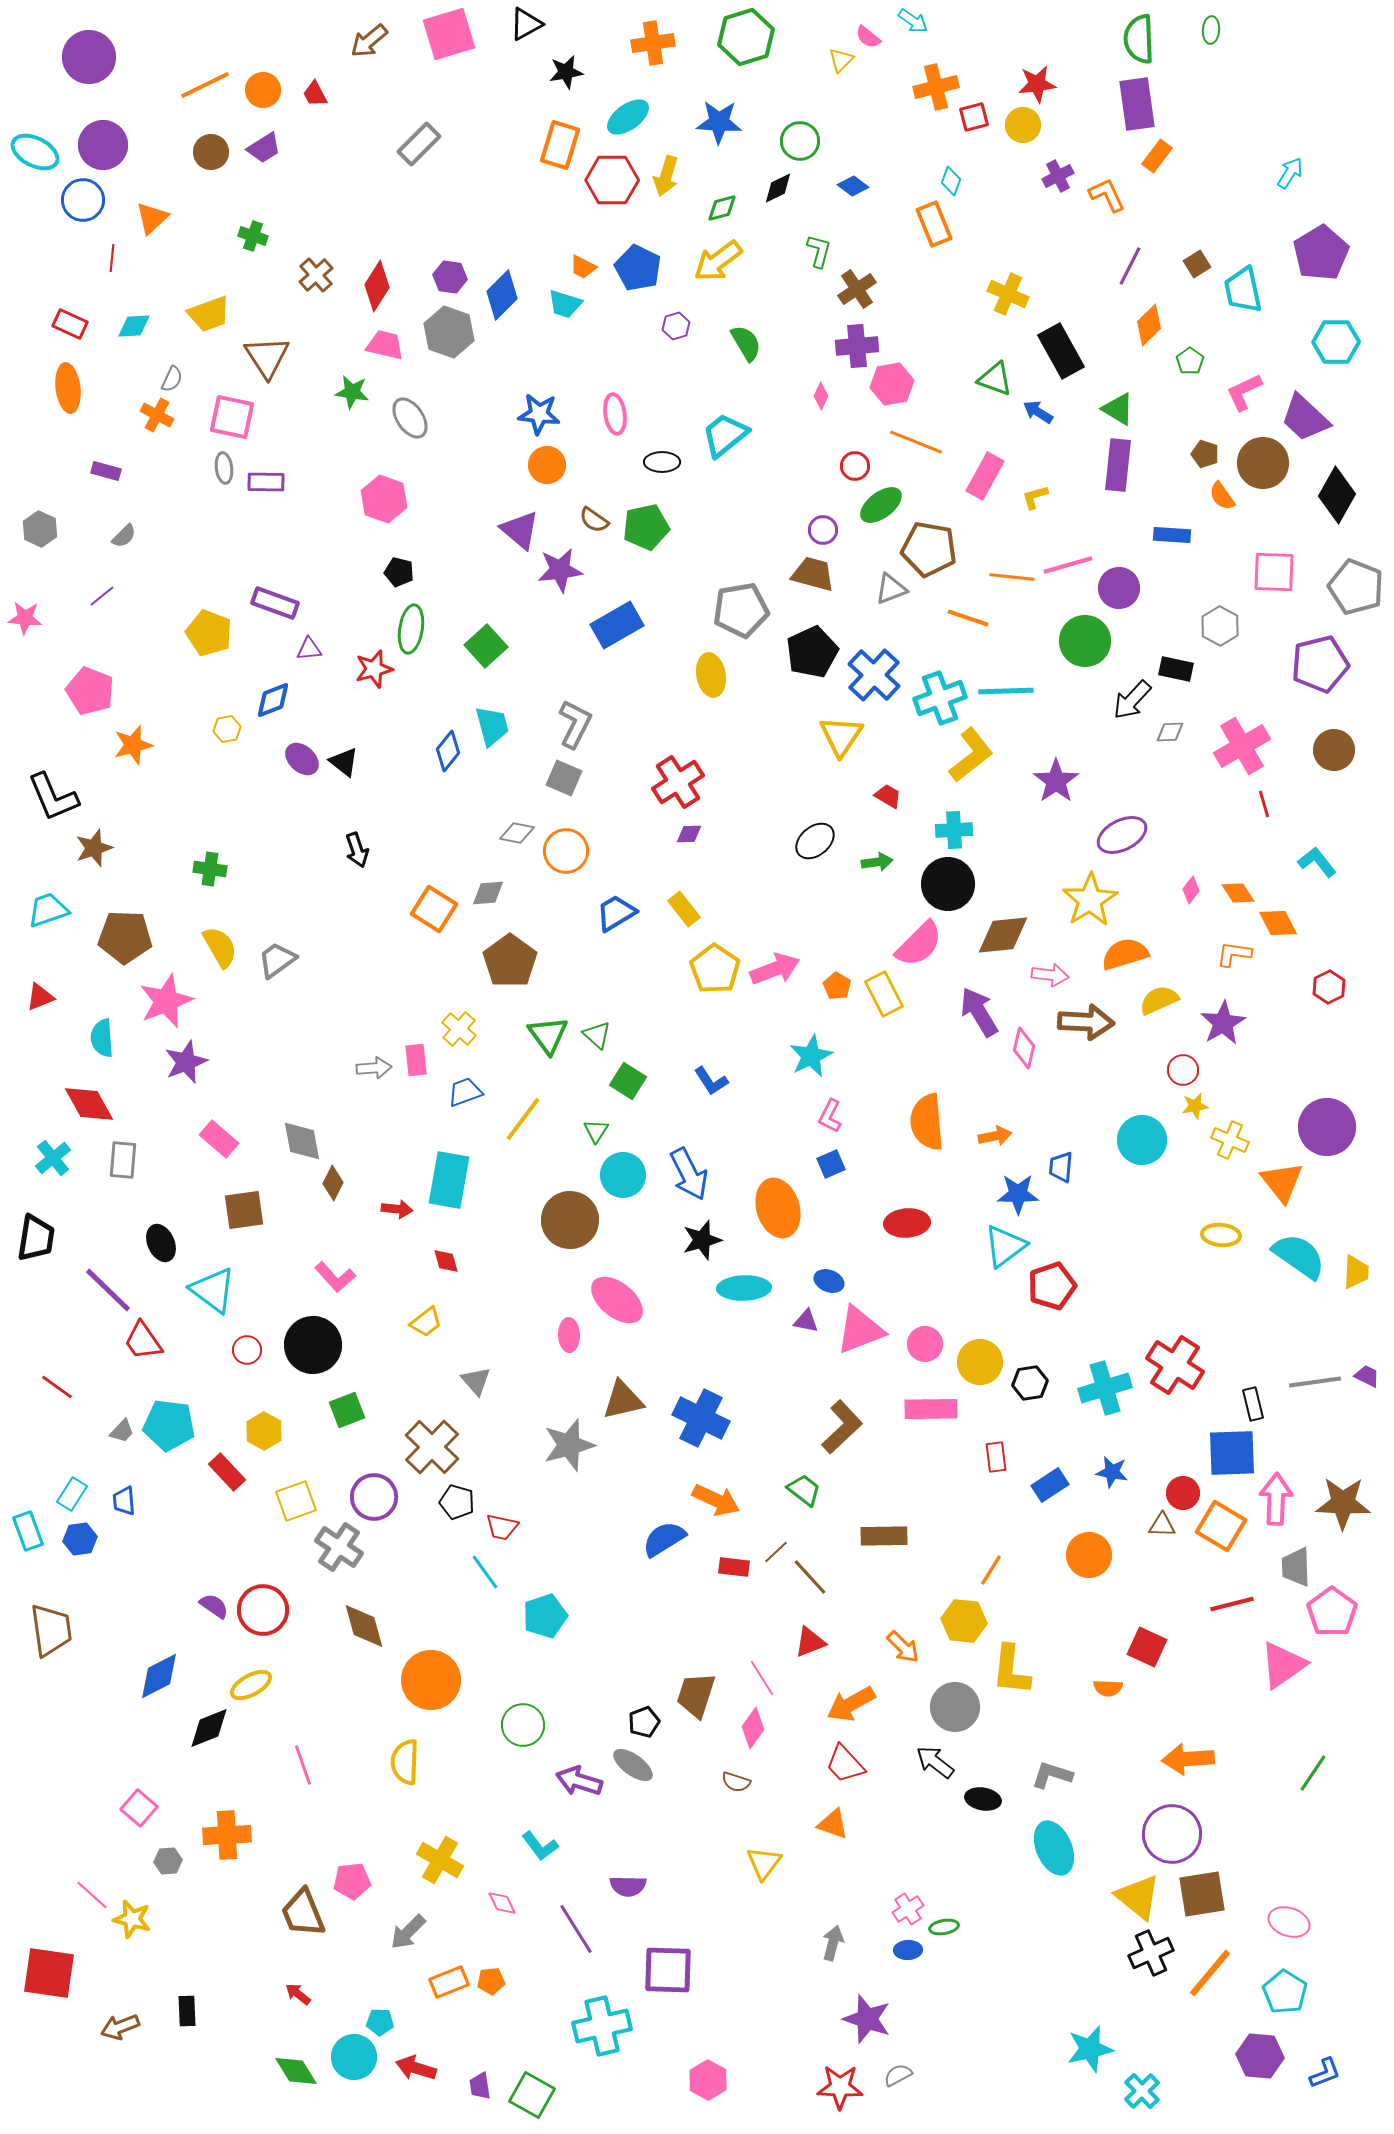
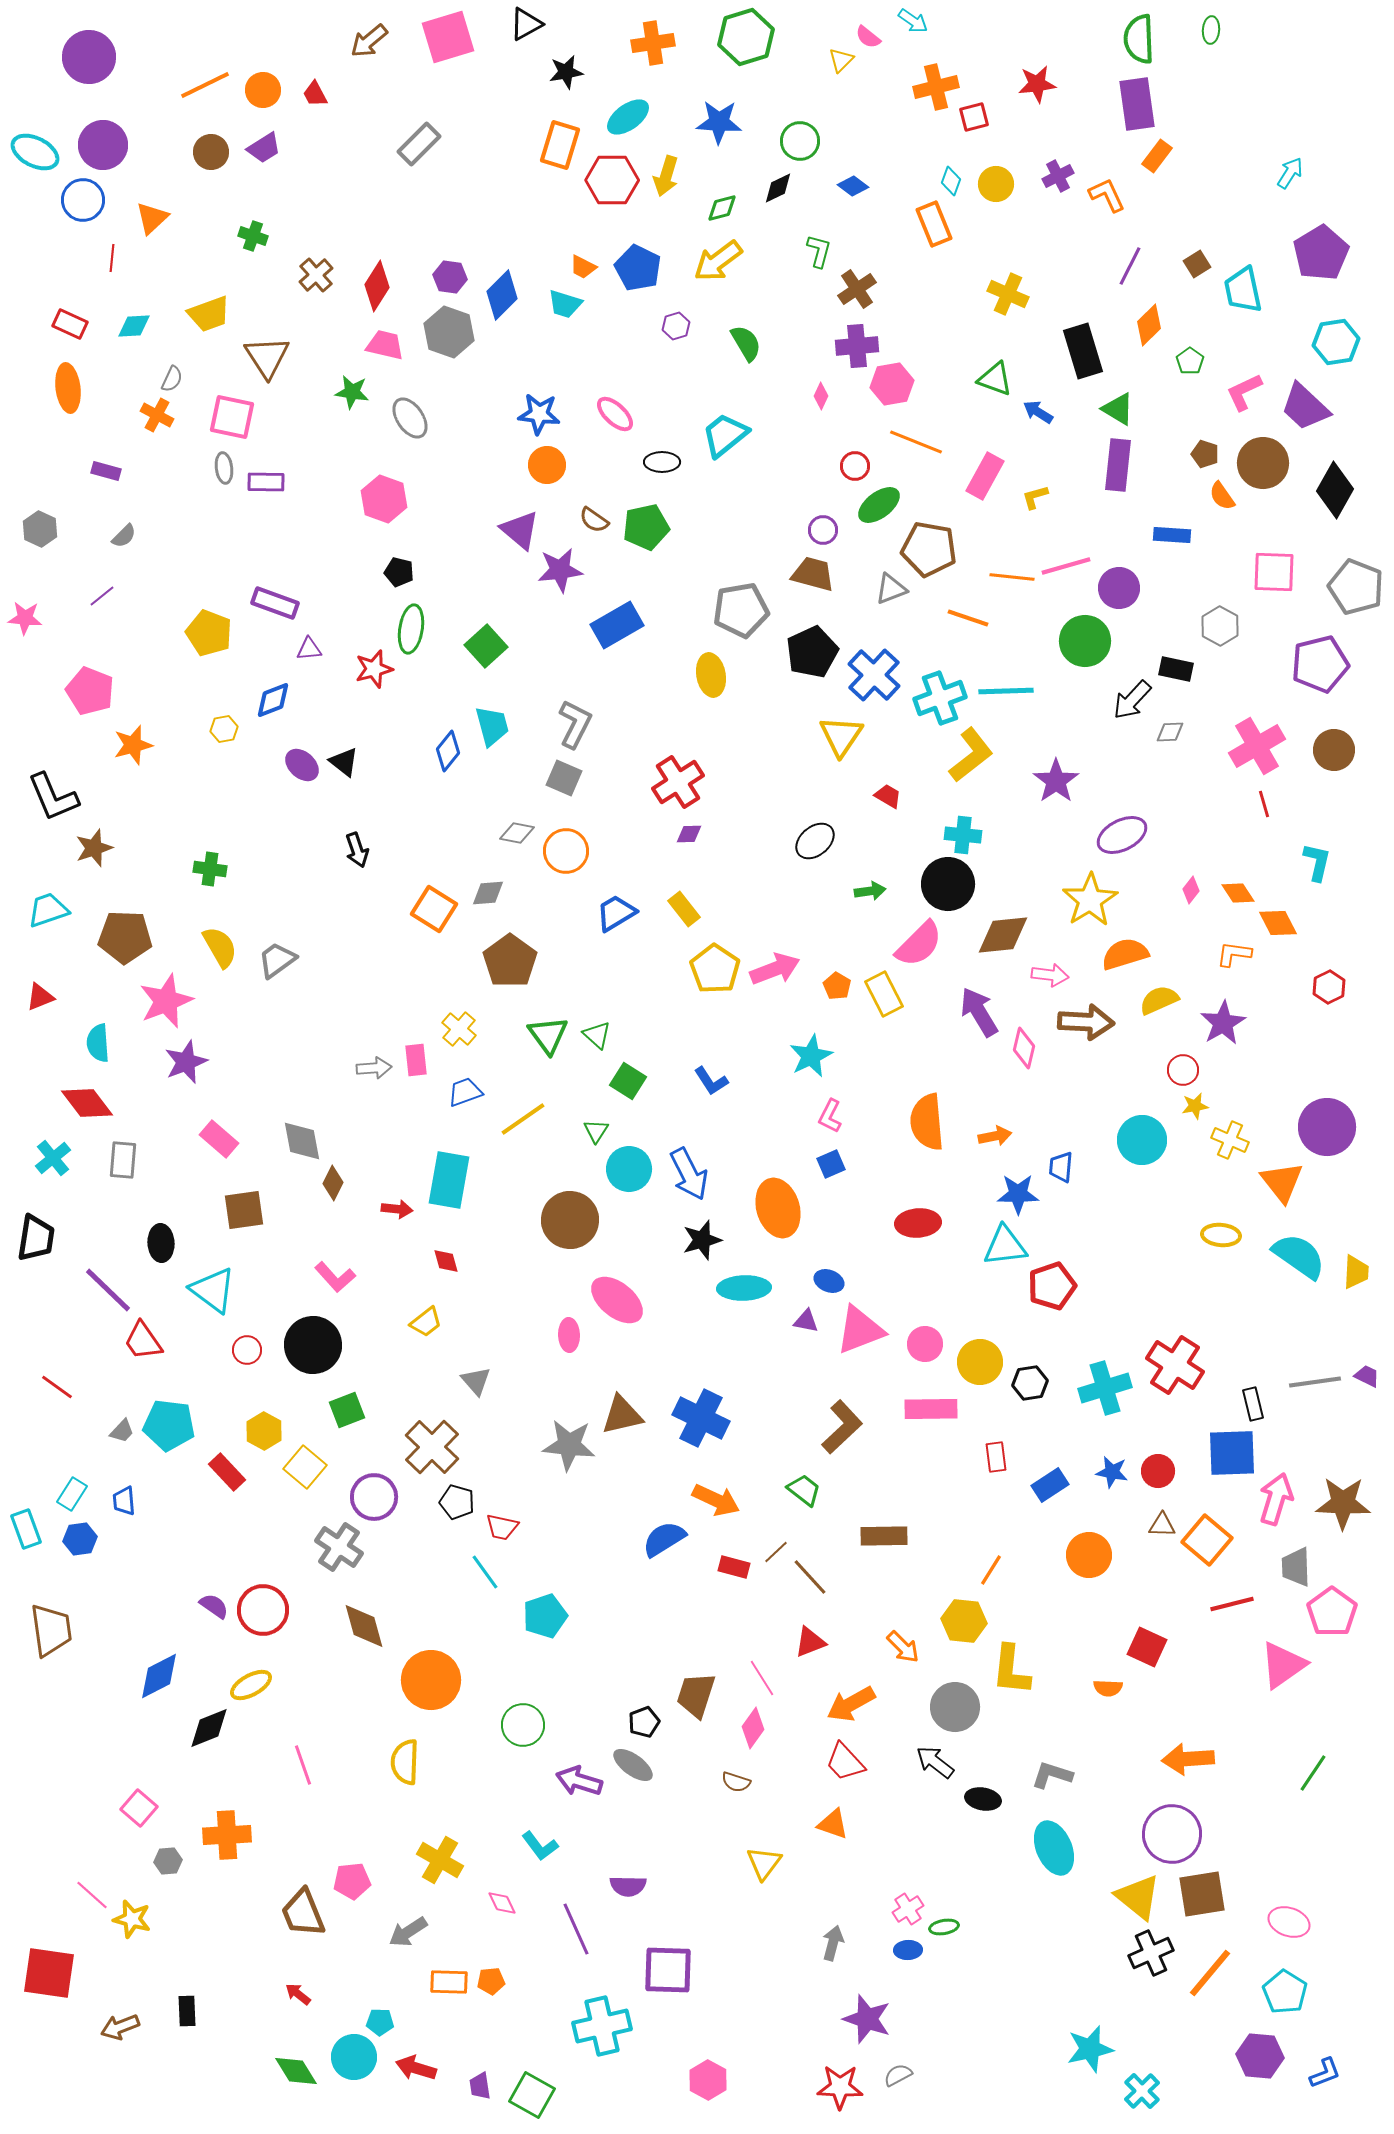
pink square at (449, 34): moved 1 px left, 3 px down
yellow circle at (1023, 125): moved 27 px left, 59 px down
cyan hexagon at (1336, 342): rotated 9 degrees counterclockwise
black rectangle at (1061, 351): moved 22 px right; rotated 12 degrees clockwise
pink ellipse at (615, 414): rotated 39 degrees counterclockwise
purple trapezoid at (1305, 418): moved 11 px up
black diamond at (1337, 495): moved 2 px left, 5 px up
green ellipse at (881, 505): moved 2 px left
pink line at (1068, 565): moved 2 px left, 1 px down
yellow hexagon at (227, 729): moved 3 px left
pink cross at (1242, 746): moved 15 px right
purple ellipse at (302, 759): moved 6 px down
cyan cross at (954, 830): moved 9 px right, 5 px down; rotated 9 degrees clockwise
green arrow at (877, 862): moved 7 px left, 29 px down
cyan L-shape at (1317, 862): rotated 51 degrees clockwise
cyan semicircle at (102, 1038): moved 4 px left, 5 px down
red diamond at (89, 1104): moved 2 px left, 1 px up; rotated 8 degrees counterclockwise
yellow line at (523, 1119): rotated 18 degrees clockwise
cyan circle at (623, 1175): moved 6 px right, 6 px up
red ellipse at (907, 1223): moved 11 px right
black ellipse at (161, 1243): rotated 21 degrees clockwise
cyan triangle at (1005, 1246): rotated 30 degrees clockwise
brown triangle at (623, 1400): moved 1 px left, 15 px down
gray star at (569, 1445): rotated 22 degrees clockwise
red circle at (1183, 1493): moved 25 px left, 22 px up
pink arrow at (1276, 1499): rotated 15 degrees clockwise
yellow square at (296, 1501): moved 9 px right, 34 px up; rotated 30 degrees counterclockwise
orange square at (1221, 1526): moved 14 px left, 14 px down; rotated 9 degrees clockwise
cyan rectangle at (28, 1531): moved 2 px left, 2 px up
red rectangle at (734, 1567): rotated 8 degrees clockwise
red trapezoid at (845, 1764): moved 2 px up
purple line at (576, 1929): rotated 8 degrees clockwise
gray arrow at (408, 1932): rotated 12 degrees clockwise
orange rectangle at (449, 1982): rotated 24 degrees clockwise
